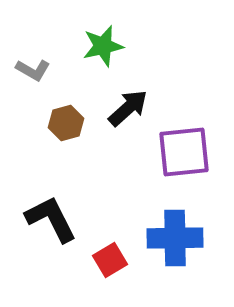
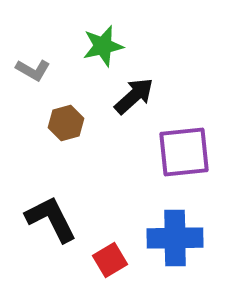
black arrow: moved 6 px right, 12 px up
